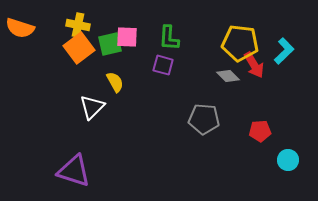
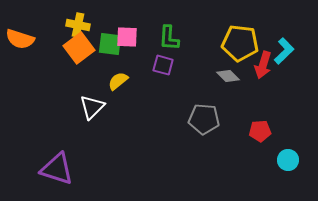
orange semicircle: moved 11 px down
green square: rotated 20 degrees clockwise
red arrow: moved 9 px right; rotated 48 degrees clockwise
yellow semicircle: moved 3 px right, 1 px up; rotated 100 degrees counterclockwise
purple triangle: moved 17 px left, 2 px up
